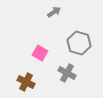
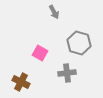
gray arrow: rotated 96 degrees clockwise
gray cross: rotated 36 degrees counterclockwise
brown cross: moved 5 px left
